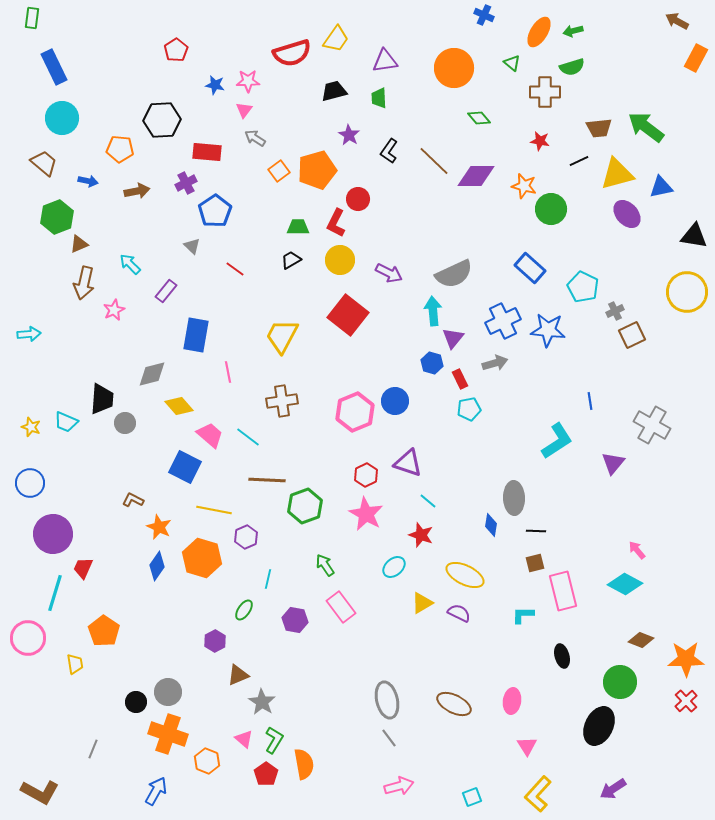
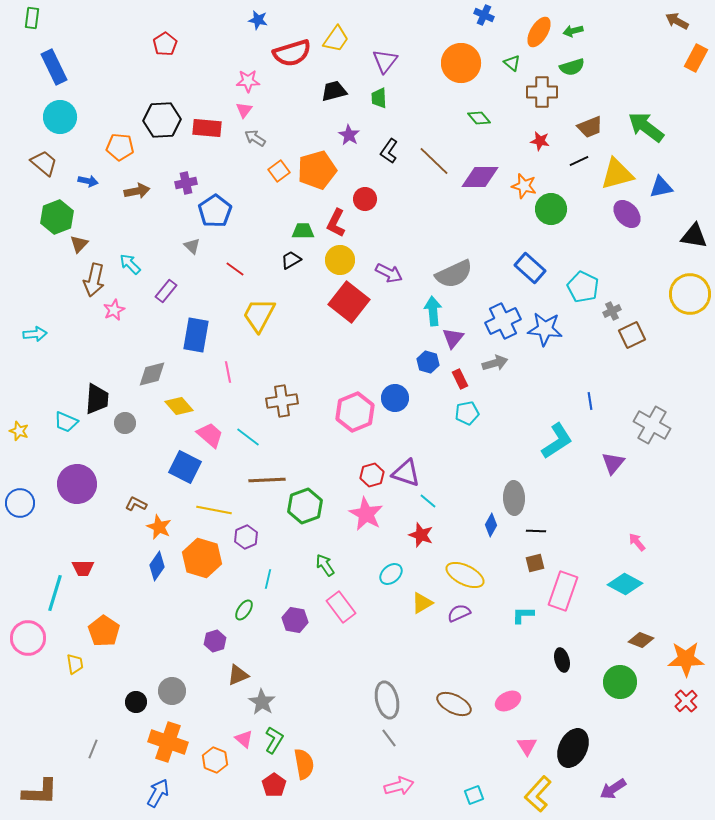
red pentagon at (176, 50): moved 11 px left, 6 px up
purple triangle at (385, 61): rotated 44 degrees counterclockwise
orange circle at (454, 68): moved 7 px right, 5 px up
blue star at (215, 85): moved 43 px right, 65 px up
brown cross at (545, 92): moved 3 px left
cyan circle at (62, 118): moved 2 px left, 1 px up
brown trapezoid at (599, 128): moved 9 px left, 1 px up; rotated 16 degrees counterclockwise
orange pentagon at (120, 149): moved 2 px up
red rectangle at (207, 152): moved 24 px up
purple diamond at (476, 176): moved 4 px right, 1 px down
purple cross at (186, 183): rotated 15 degrees clockwise
red circle at (358, 199): moved 7 px right
green trapezoid at (298, 227): moved 5 px right, 4 px down
brown triangle at (79, 244): rotated 24 degrees counterclockwise
brown arrow at (84, 283): moved 10 px right, 3 px up
yellow circle at (687, 292): moved 3 px right, 2 px down
gray cross at (615, 311): moved 3 px left
red square at (348, 315): moved 1 px right, 13 px up
blue star at (548, 330): moved 3 px left, 1 px up
cyan arrow at (29, 334): moved 6 px right
yellow trapezoid at (282, 336): moved 23 px left, 21 px up
blue hexagon at (432, 363): moved 4 px left, 1 px up
black trapezoid at (102, 399): moved 5 px left
blue circle at (395, 401): moved 3 px up
cyan pentagon at (469, 409): moved 2 px left, 4 px down
yellow star at (31, 427): moved 12 px left, 4 px down
purple triangle at (408, 463): moved 2 px left, 10 px down
red hexagon at (366, 475): moved 6 px right; rotated 10 degrees clockwise
brown line at (267, 480): rotated 6 degrees counterclockwise
blue circle at (30, 483): moved 10 px left, 20 px down
brown L-shape at (133, 500): moved 3 px right, 4 px down
blue diamond at (491, 525): rotated 20 degrees clockwise
purple circle at (53, 534): moved 24 px right, 50 px up
pink arrow at (637, 550): moved 8 px up
cyan ellipse at (394, 567): moved 3 px left, 7 px down
red trapezoid at (83, 568): rotated 115 degrees counterclockwise
pink rectangle at (563, 591): rotated 33 degrees clockwise
purple semicircle at (459, 613): rotated 50 degrees counterclockwise
purple hexagon at (215, 641): rotated 10 degrees clockwise
black ellipse at (562, 656): moved 4 px down
gray circle at (168, 692): moved 4 px right, 1 px up
pink ellipse at (512, 701): moved 4 px left; rotated 55 degrees clockwise
black ellipse at (599, 726): moved 26 px left, 22 px down
orange cross at (168, 734): moved 8 px down
orange hexagon at (207, 761): moved 8 px right, 1 px up
red pentagon at (266, 774): moved 8 px right, 11 px down
blue arrow at (156, 791): moved 2 px right, 2 px down
brown L-shape at (40, 792): rotated 27 degrees counterclockwise
cyan square at (472, 797): moved 2 px right, 2 px up
